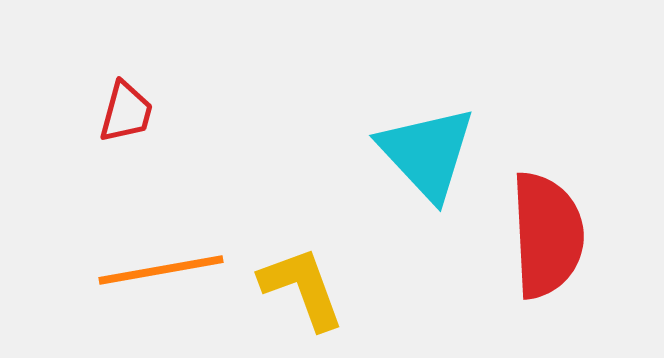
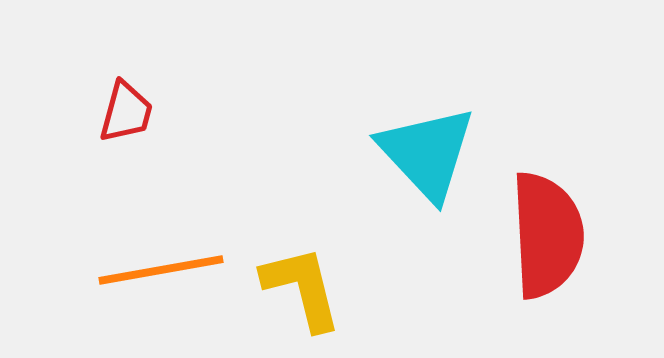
yellow L-shape: rotated 6 degrees clockwise
